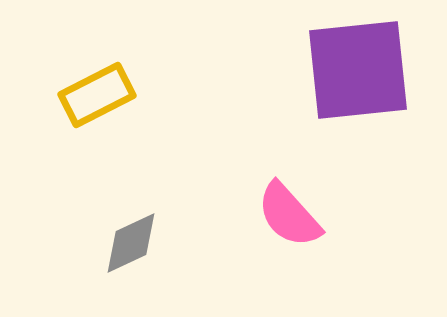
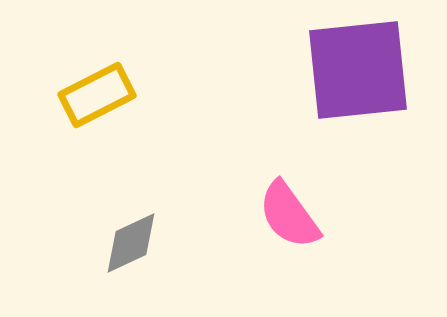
pink semicircle: rotated 6 degrees clockwise
